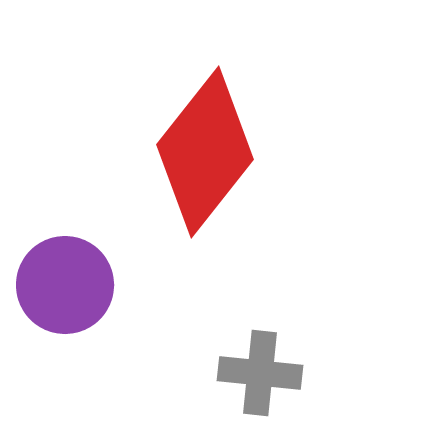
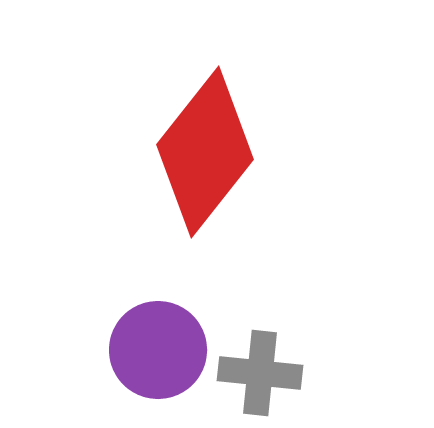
purple circle: moved 93 px right, 65 px down
